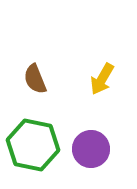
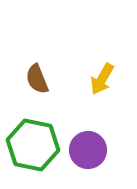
brown semicircle: moved 2 px right
purple circle: moved 3 px left, 1 px down
